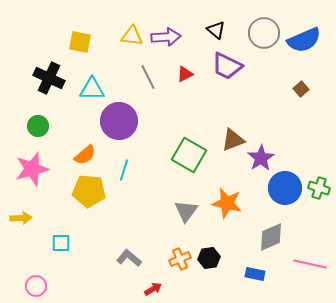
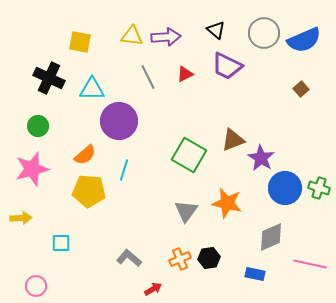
purple star: rotated 8 degrees counterclockwise
